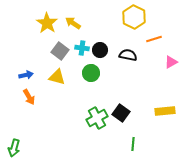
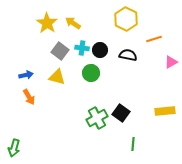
yellow hexagon: moved 8 px left, 2 px down
